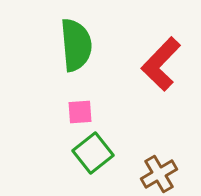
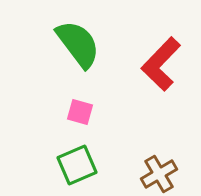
green semicircle: moved 2 px right, 1 px up; rotated 32 degrees counterclockwise
pink square: rotated 20 degrees clockwise
green square: moved 16 px left, 12 px down; rotated 15 degrees clockwise
